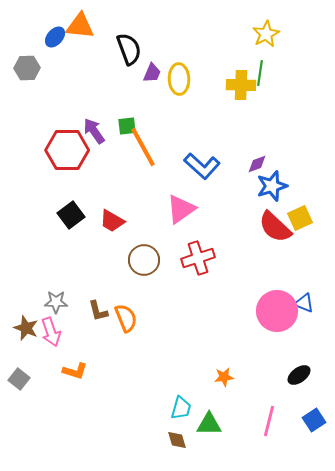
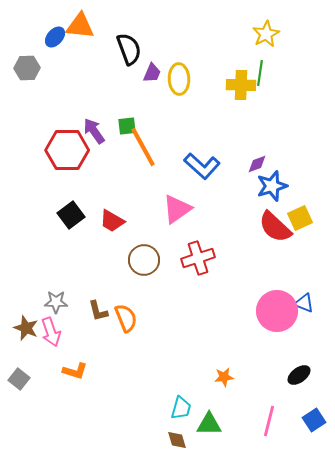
pink triangle: moved 4 px left
